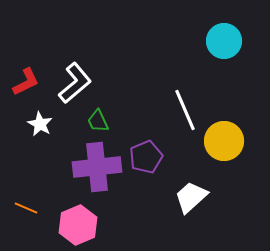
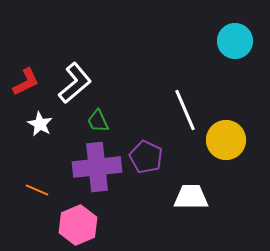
cyan circle: moved 11 px right
yellow circle: moved 2 px right, 1 px up
purple pentagon: rotated 24 degrees counterclockwise
white trapezoid: rotated 42 degrees clockwise
orange line: moved 11 px right, 18 px up
